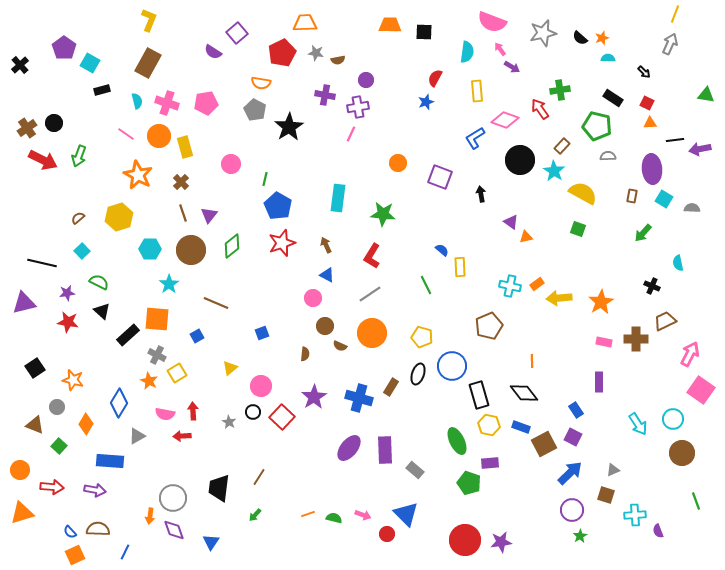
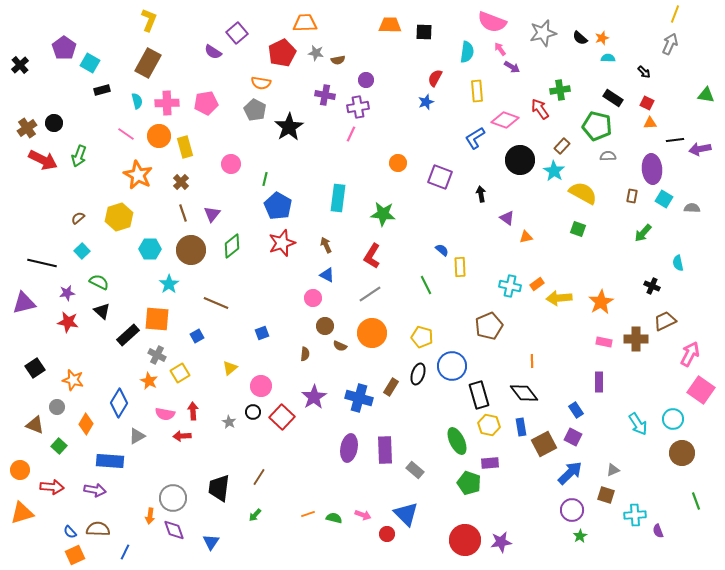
pink cross at (167, 103): rotated 20 degrees counterclockwise
purple triangle at (209, 215): moved 3 px right, 1 px up
purple triangle at (511, 222): moved 4 px left, 4 px up
yellow square at (177, 373): moved 3 px right
blue rectangle at (521, 427): rotated 60 degrees clockwise
purple ellipse at (349, 448): rotated 28 degrees counterclockwise
